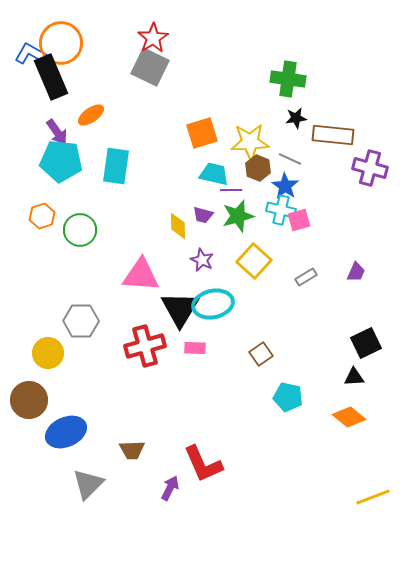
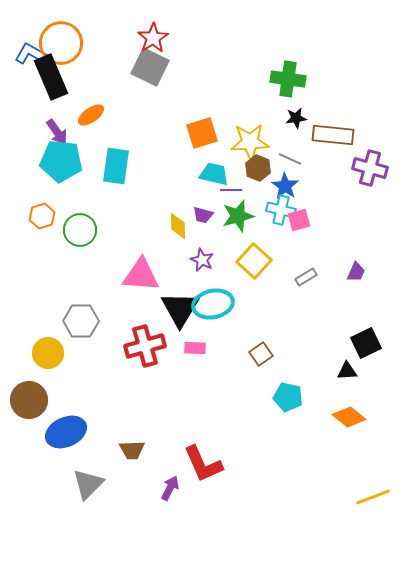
black triangle at (354, 377): moved 7 px left, 6 px up
